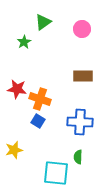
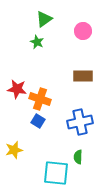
green triangle: moved 1 px right, 3 px up
pink circle: moved 1 px right, 2 px down
green star: moved 13 px right; rotated 16 degrees counterclockwise
blue cross: rotated 15 degrees counterclockwise
